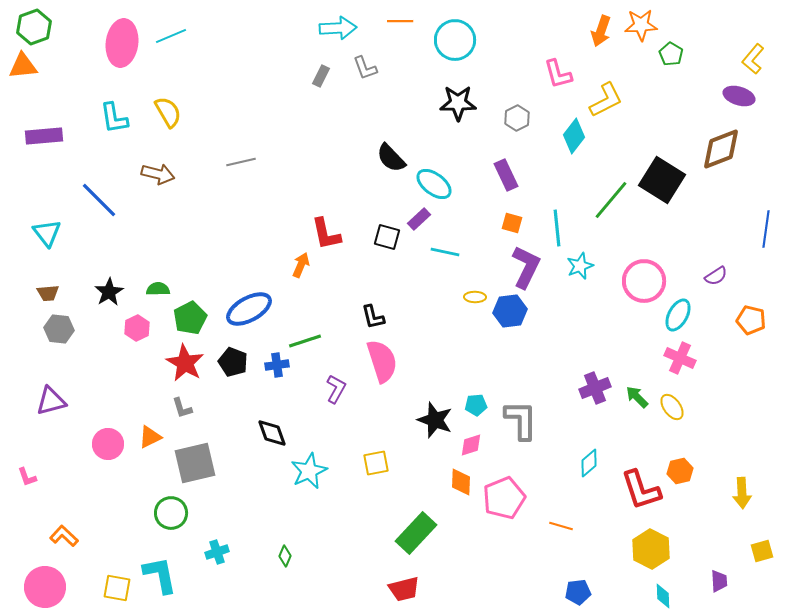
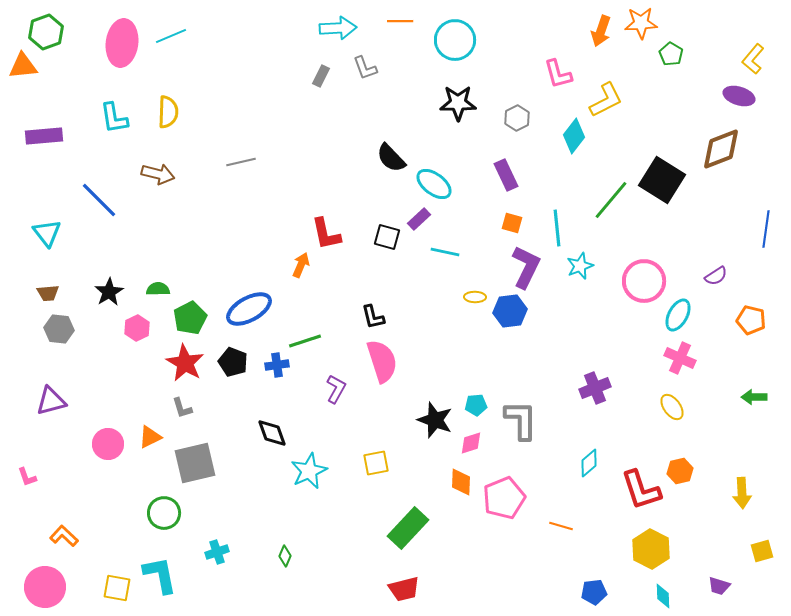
orange star at (641, 25): moved 2 px up
green hexagon at (34, 27): moved 12 px right, 5 px down
yellow semicircle at (168, 112): rotated 32 degrees clockwise
green arrow at (637, 397): moved 117 px right; rotated 45 degrees counterclockwise
pink diamond at (471, 445): moved 2 px up
green circle at (171, 513): moved 7 px left
green rectangle at (416, 533): moved 8 px left, 5 px up
purple trapezoid at (719, 581): moved 5 px down; rotated 110 degrees clockwise
blue pentagon at (578, 592): moved 16 px right
